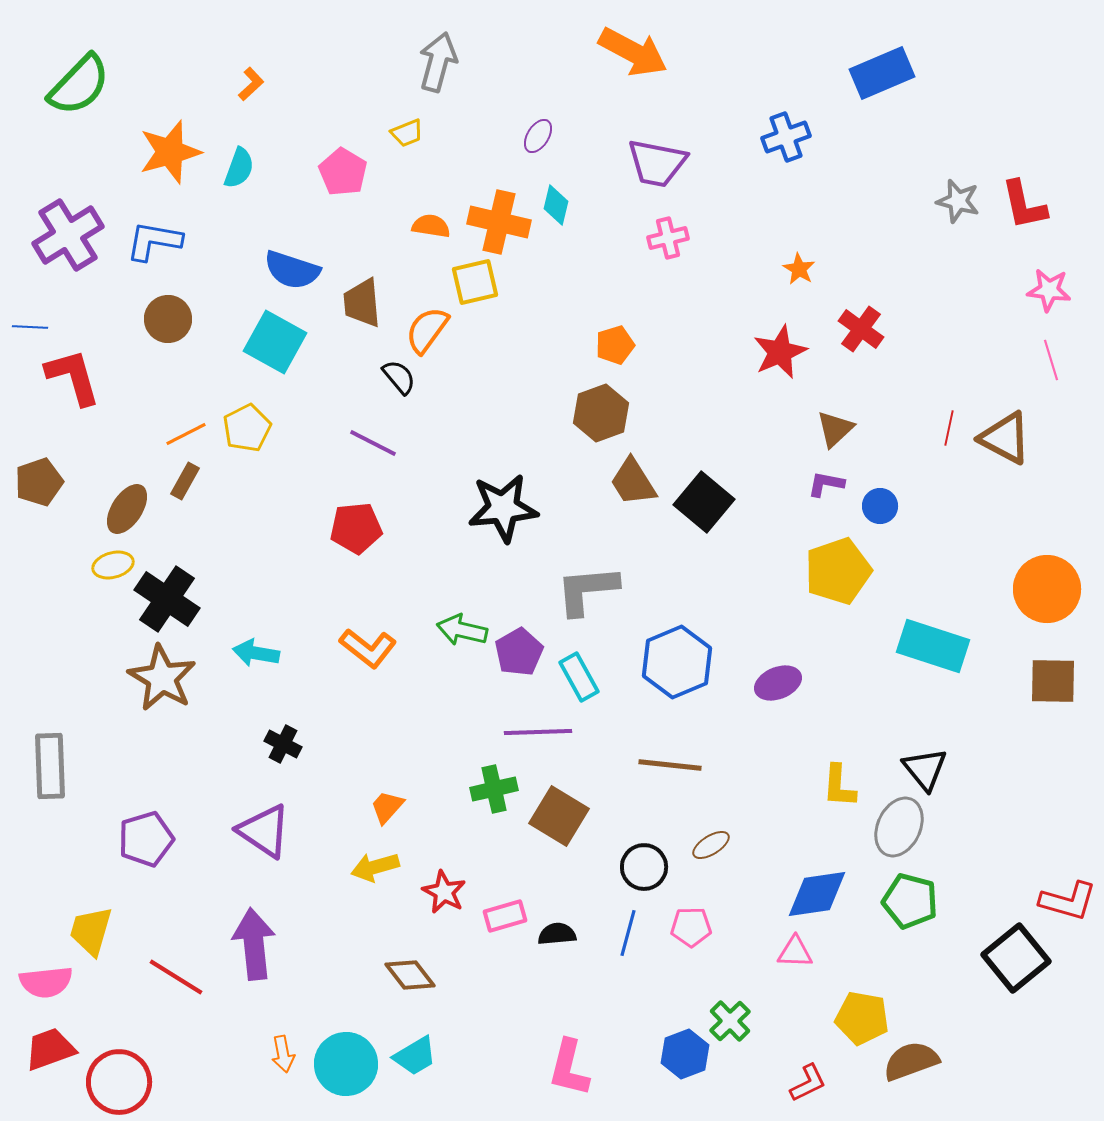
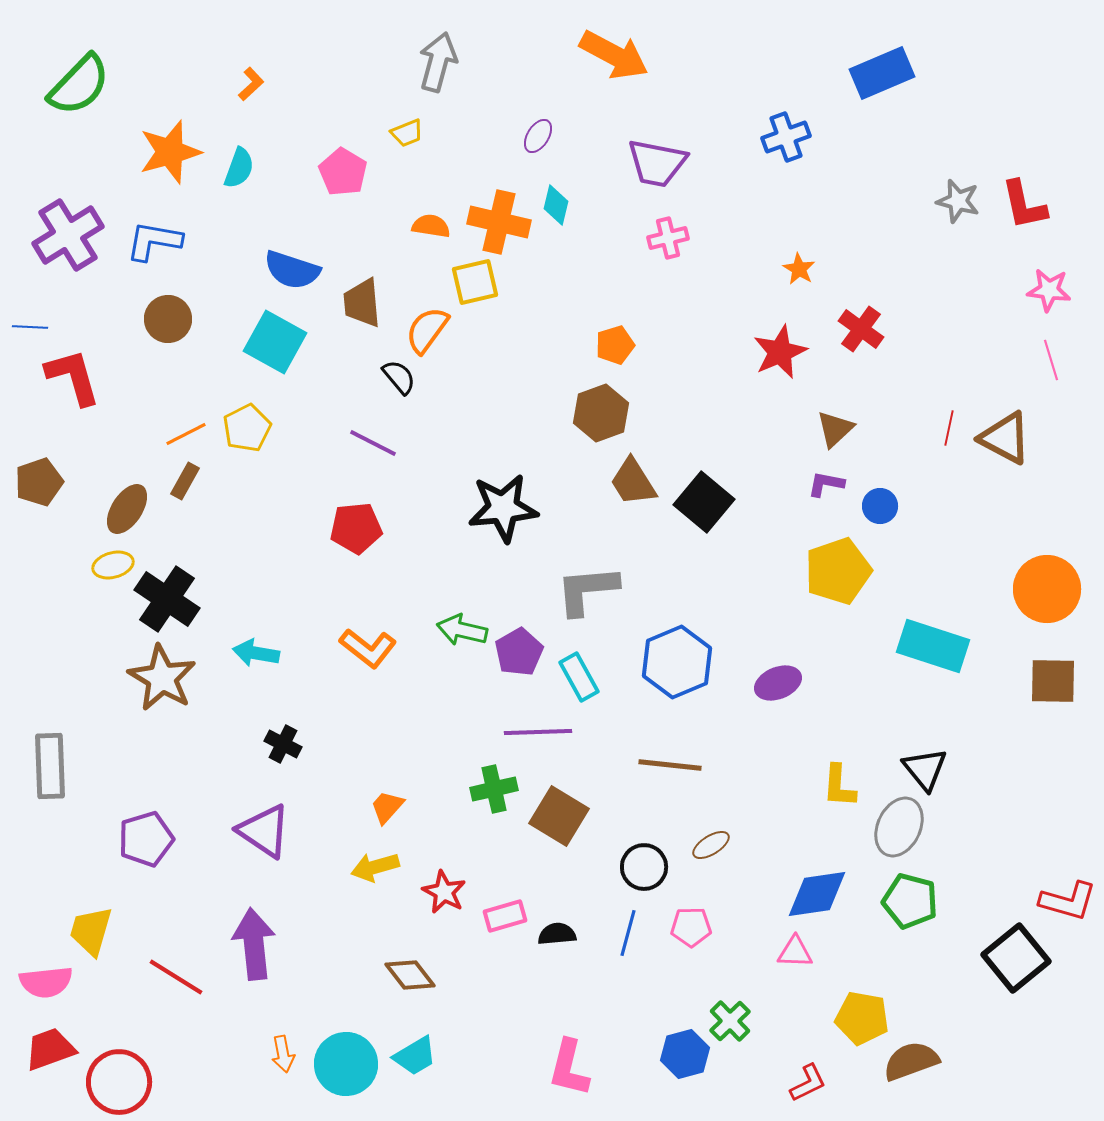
orange arrow at (633, 52): moved 19 px left, 3 px down
blue hexagon at (685, 1054): rotated 6 degrees clockwise
